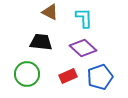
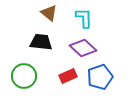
brown triangle: moved 1 px left, 1 px down; rotated 12 degrees clockwise
green circle: moved 3 px left, 2 px down
